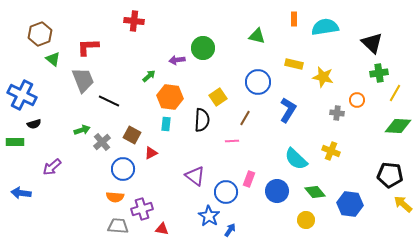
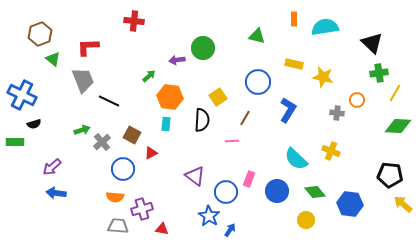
blue arrow at (21, 193): moved 35 px right
